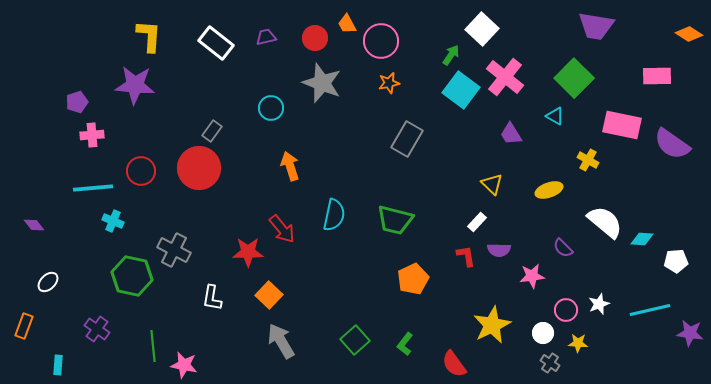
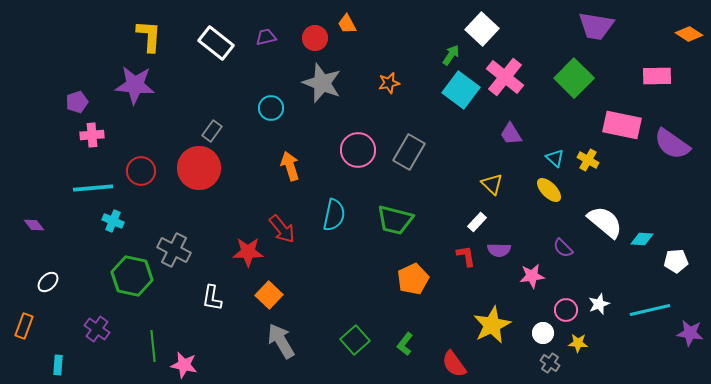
pink circle at (381, 41): moved 23 px left, 109 px down
cyan triangle at (555, 116): moved 42 px down; rotated 12 degrees clockwise
gray rectangle at (407, 139): moved 2 px right, 13 px down
yellow ellipse at (549, 190): rotated 64 degrees clockwise
